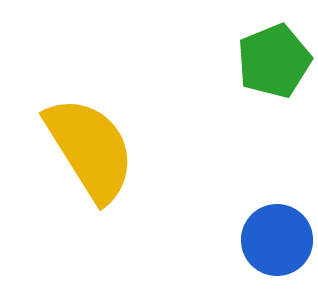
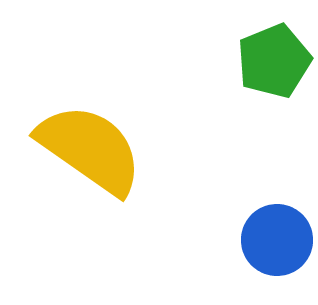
yellow semicircle: rotated 23 degrees counterclockwise
